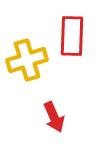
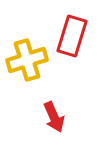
red rectangle: rotated 15 degrees clockwise
